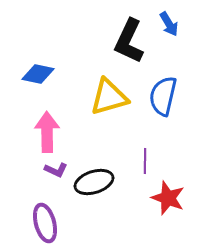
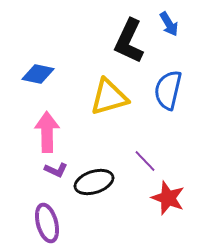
blue semicircle: moved 5 px right, 6 px up
purple line: rotated 45 degrees counterclockwise
purple ellipse: moved 2 px right
